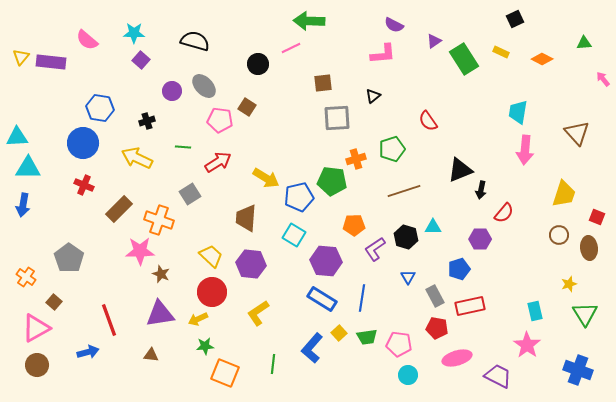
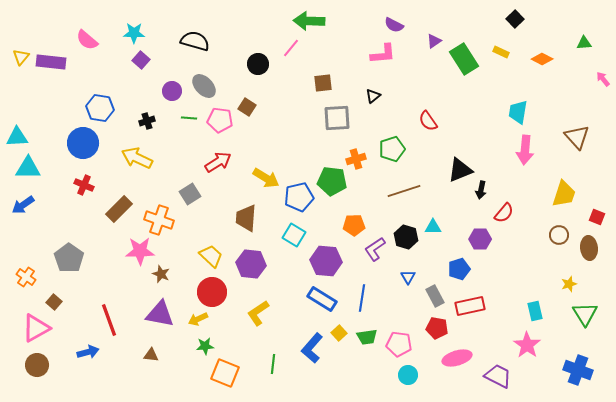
black square at (515, 19): rotated 18 degrees counterclockwise
pink line at (291, 48): rotated 24 degrees counterclockwise
brown triangle at (577, 133): moved 4 px down
green line at (183, 147): moved 6 px right, 29 px up
blue arrow at (23, 205): rotated 45 degrees clockwise
purple triangle at (160, 314): rotated 20 degrees clockwise
